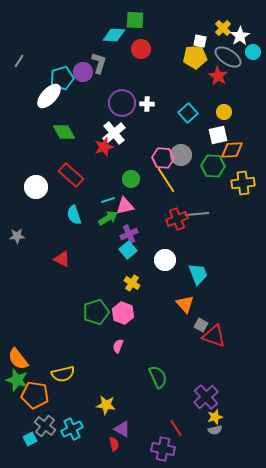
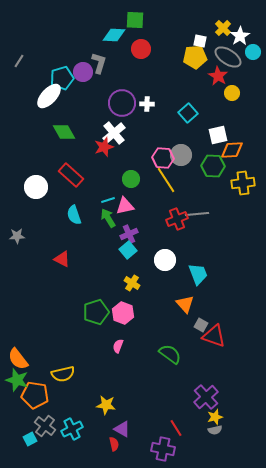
yellow circle at (224, 112): moved 8 px right, 19 px up
green arrow at (108, 218): rotated 90 degrees counterclockwise
green semicircle at (158, 377): moved 12 px right, 23 px up; rotated 30 degrees counterclockwise
